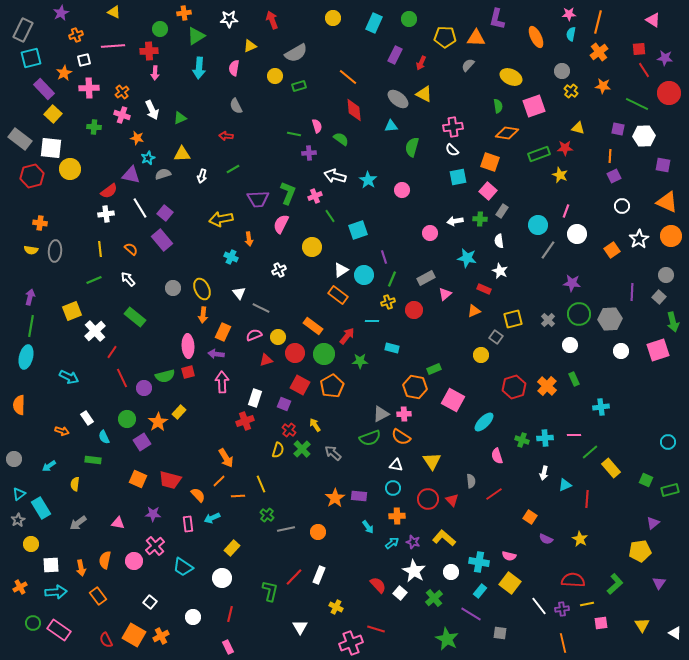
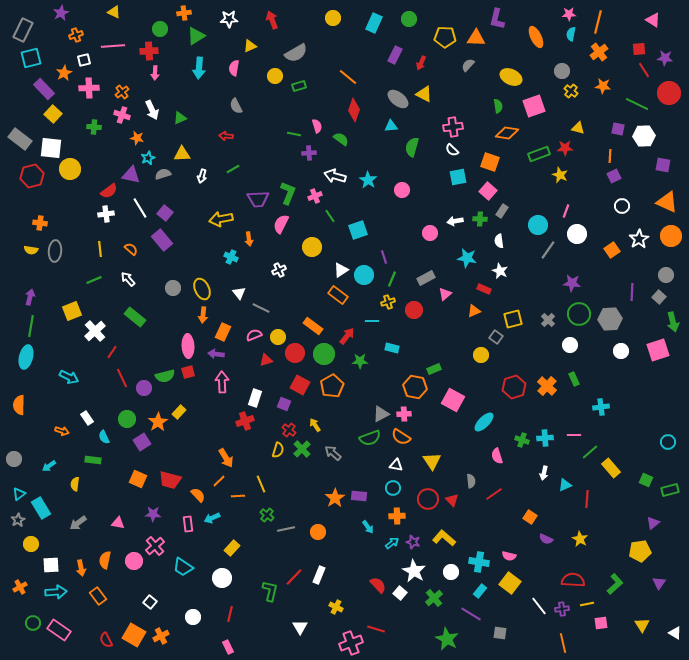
red diamond at (354, 110): rotated 25 degrees clockwise
